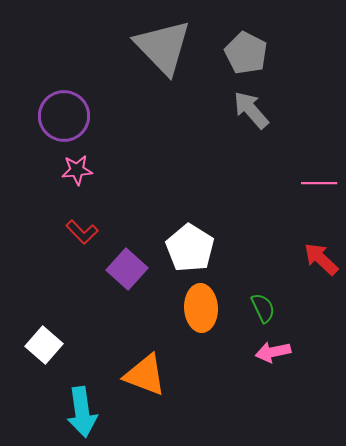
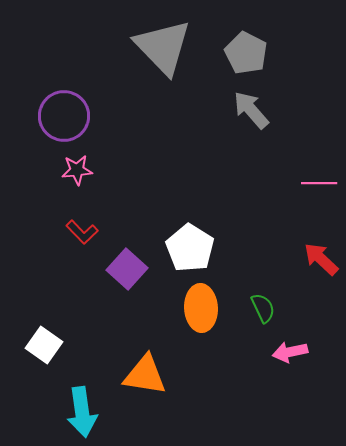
white square: rotated 6 degrees counterclockwise
pink arrow: moved 17 px right
orange triangle: rotated 12 degrees counterclockwise
